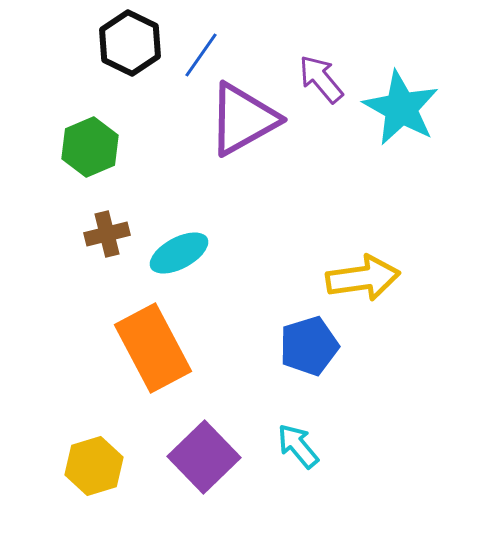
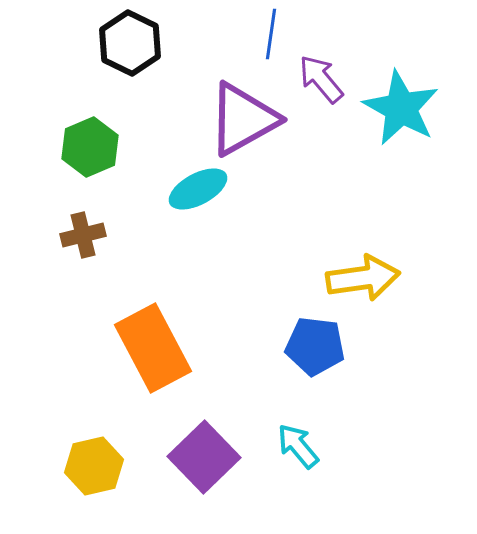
blue line: moved 70 px right, 21 px up; rotated 27 degrees counterclockwise
brown cross: moved 24 px left, 1 px down
cyan ellipse: moved 19 px right, 64 px up
blue pentagon: moved 6 px right; rotated 24 degrees clockwise
yellow hexagon: rotated 4 degrees clockwise
